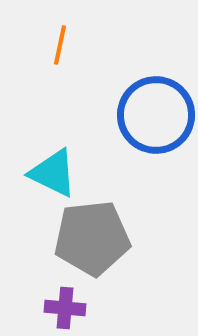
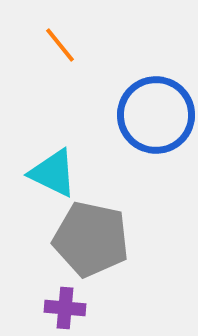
orange line: rotated 51 degrees counterclockwise
gray pentagon: moved 1 px left, 1 px down; rotated 18 degrees clockwise
